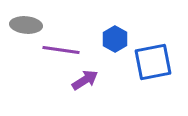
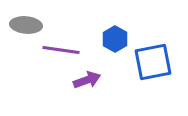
purple arrow: moved 2 px right; rotated 12 degrees clockwise
